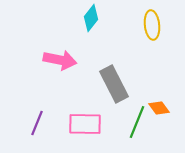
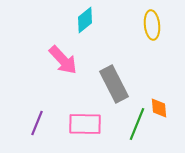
cyan diamond: moved 6 px left, 2 px down; rotated 12 degrees clockwise
pink arrow: moved 3 px right; rotated 36 degrees clockwise
orange diamond: rotated 30 degrees clockwise
green line: moved 2 px down
